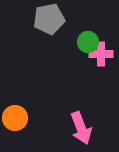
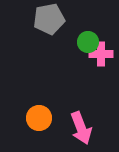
orange circle: moved 24 px right
